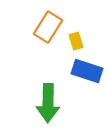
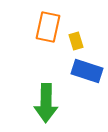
orange rectangle: rotated 20 degrees counterclockwise
green arrow: moved 2 px left
